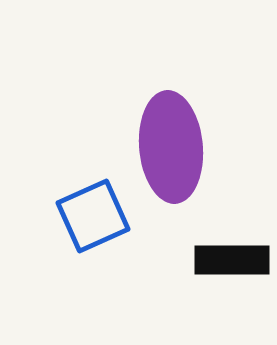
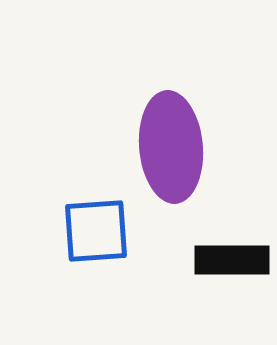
blue square: moved 3 px right, 15 px down; rotated 20 degrees clockwise
